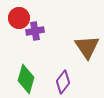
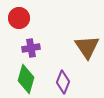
purple cross: moved 4 px left, 17 px down
purple diamond: rotated 15 degrees counterclockwise
